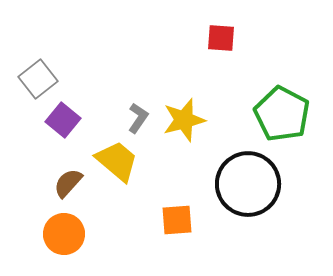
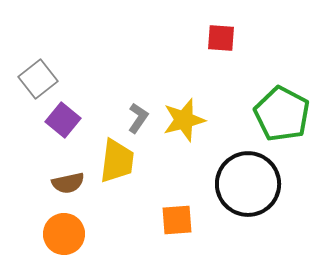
yellow trapezoid: rotated 57 degrees clockwise
brown semicircle: rotated 144 degrees counterclockwise
